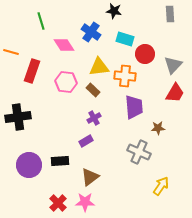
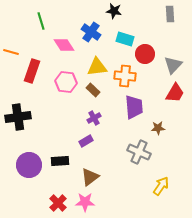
yellow triangle: moved 2 px left
